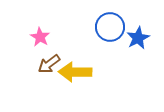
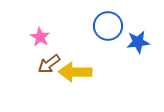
blue circle: moved 2 px left, 1 px up
blue star: moved 4 px down; rotated 20 degrees clockwise
